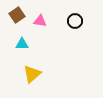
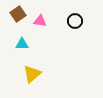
brown square: moved 1 px right, 1 px up
